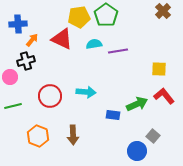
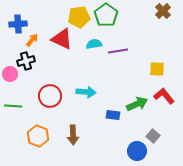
yellow square: moved 2 px left
pink circle: moved 3 px up
green line: rotated 18 degrees clockwise
